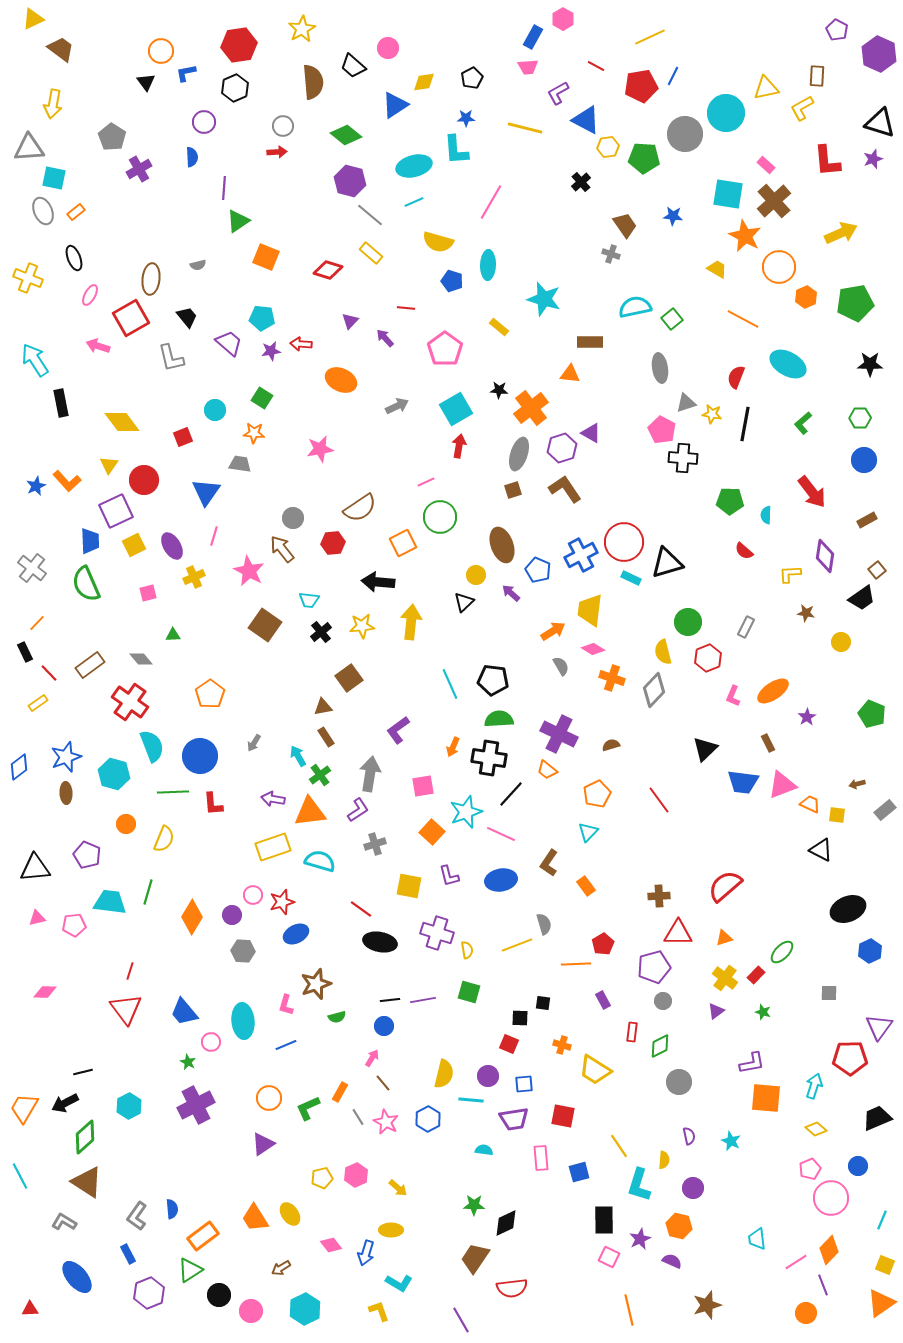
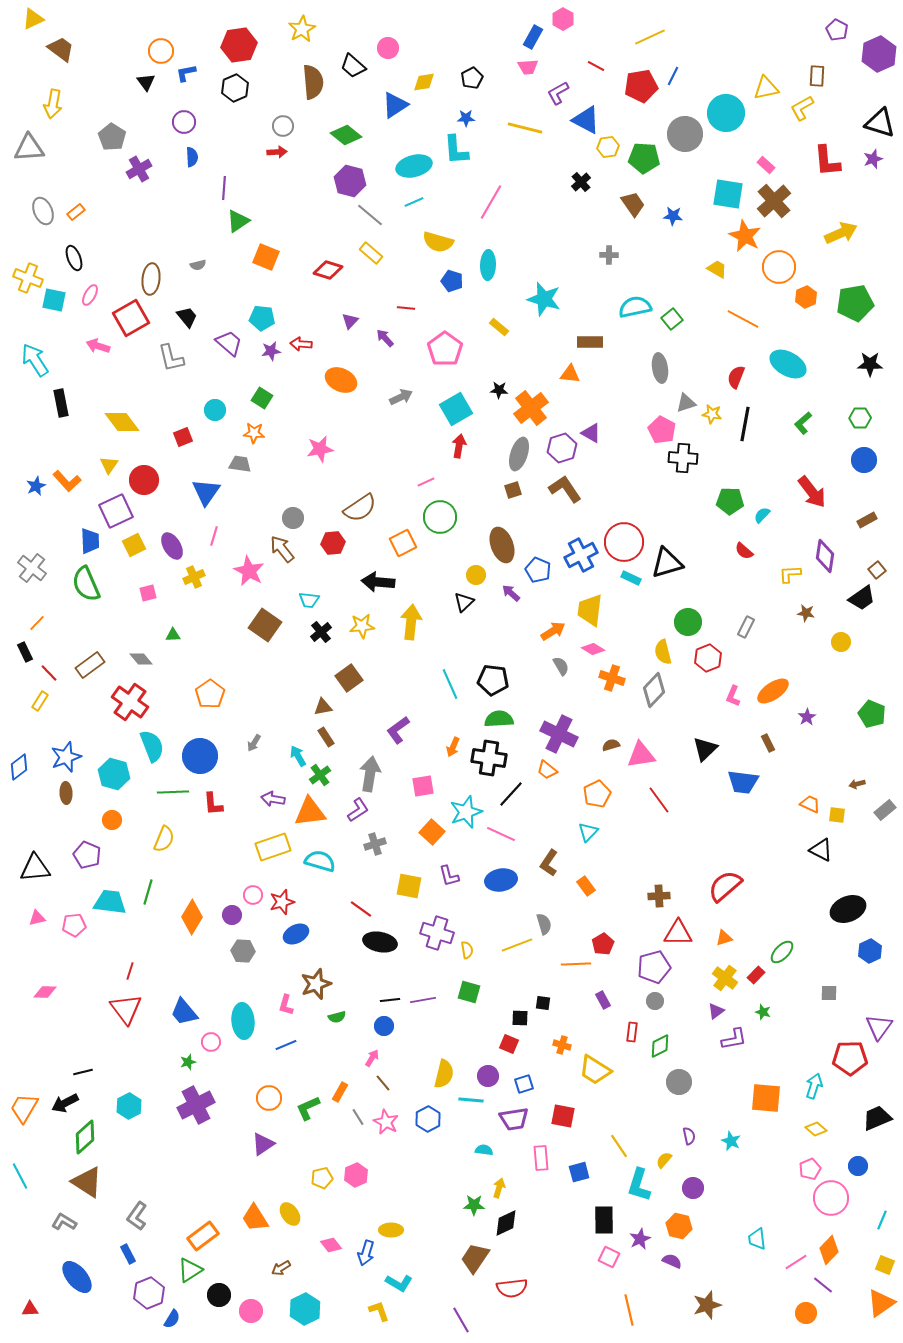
purple hexagon at (879, 54): rotated 12 degrees clockwise
purple circle at (204, 122): moved 20 px left
cyan square at (54, 178): moved 122 px down
brown trapezoid at (625, 225): moved 8 px right, 21 px up
gray cross at (611, 254): moved 2 px left, 1 px down; rotated 18 degrees counterclockwise
gray arrow at (397, 406): moved 4 px right, 9 px up
cyan semicircle at (766, 515): moved 4 px left; rotated 42 degrees clockwise
yellow rectangle at (38, 703): moved 2 px right, 2 px up; rotated 24 degrees counterclockwise
pink triangle at (782, 785): moved 141 px left, 30 px up; rotated 12 degrees clockwise
orange circle at (126, 824): moved 14 px left, 4 px up
gray circle at (663, 1001): moved 8 px left
green star at (188, 1062): rotated 28 degrees clockwise
purple L-shape at (752, 1063): moved 18 px left, 24 px up
blue square at (524, 1084): rotated 12 degrees counterclockwise
yellow semicircle at (664, 1160): rotated 144 degrees counterclockwise
yellow arrow at (398, 1188): moved 101 px right; rotated 114 degrees counterclockwise
blue semicircle at (172, 1209): moved 110 px down; rotated 36 degrees clockwise
purple line at (823, 1285): rotated 30 degrees counterclockwise
